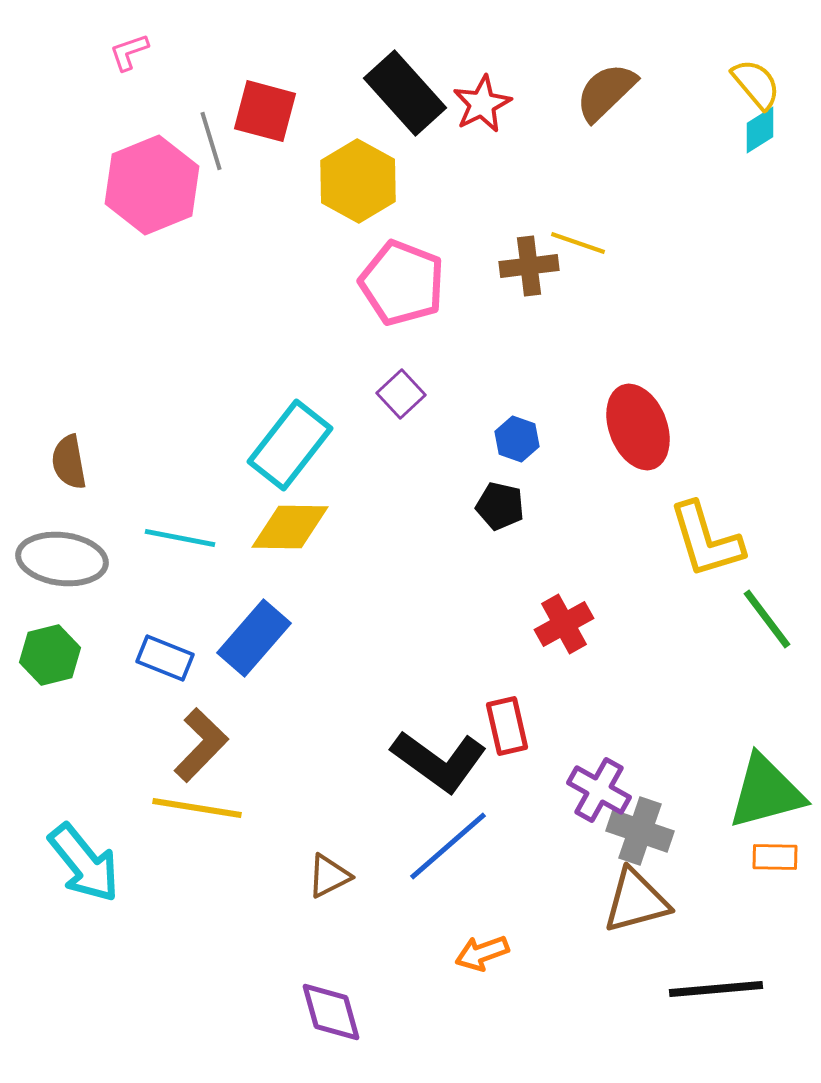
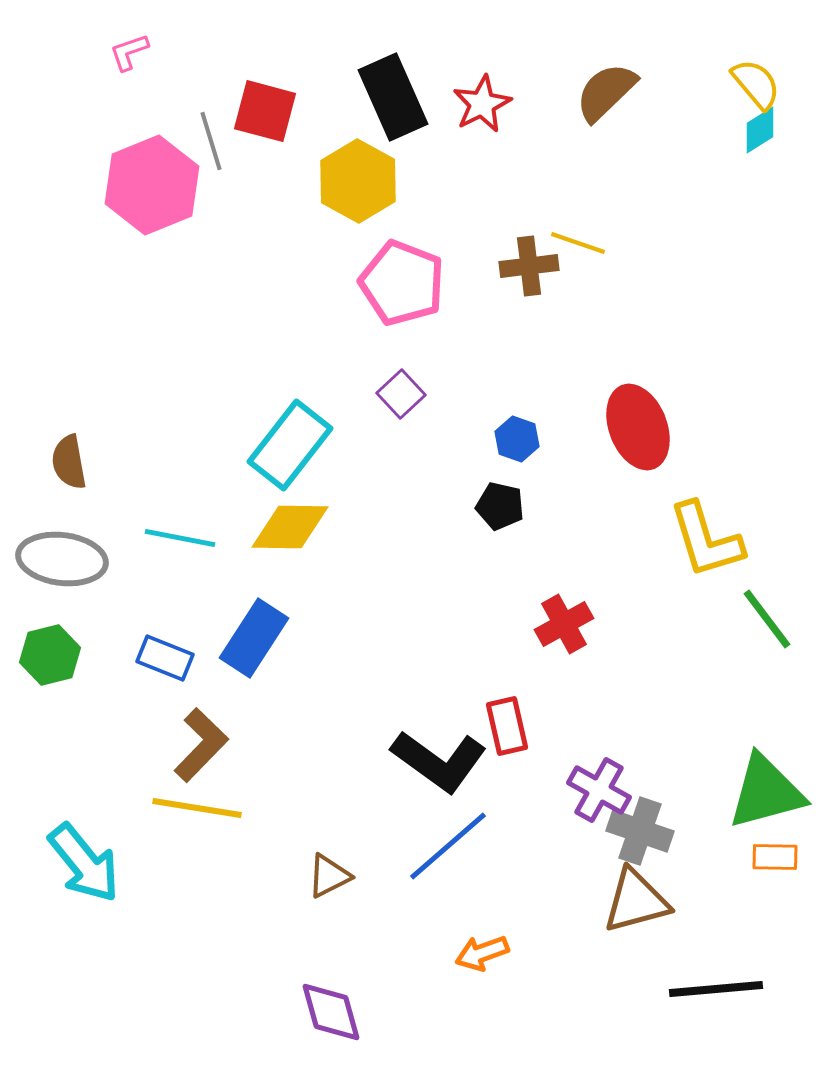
black rectangle at (405, 93): moved 12 px left, 4 px down; rotated 18 degrees clockwise
blue rectangle at (254, 638): rotated 8 degrees counterclockwise
